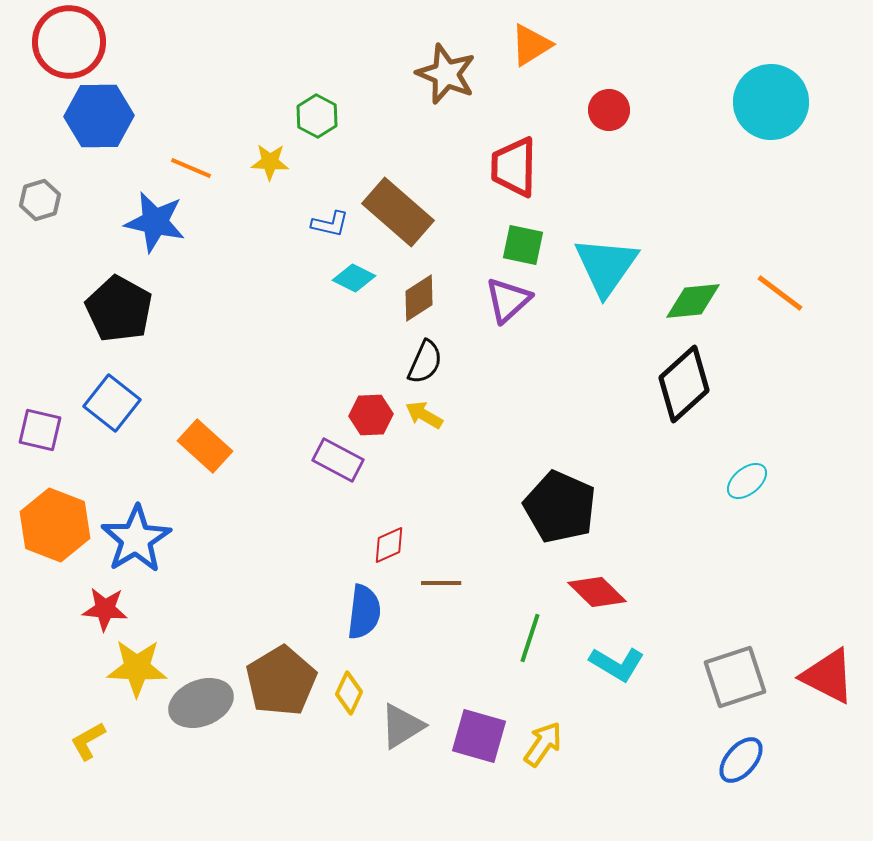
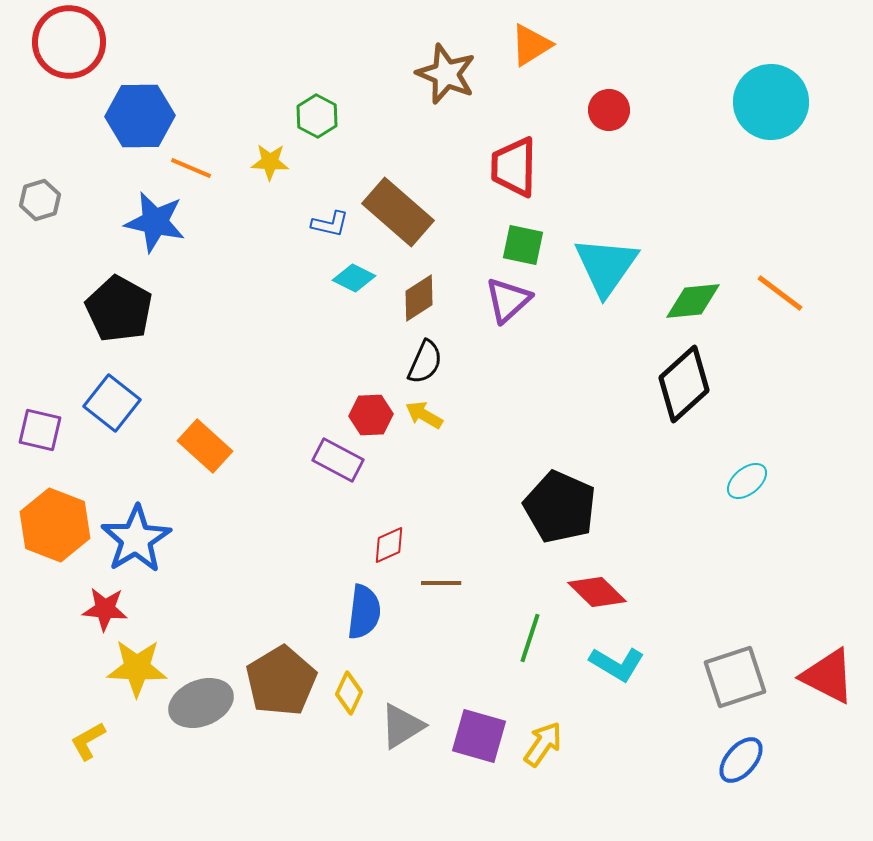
blue hexagon at (99, 116): moved 41 px right
